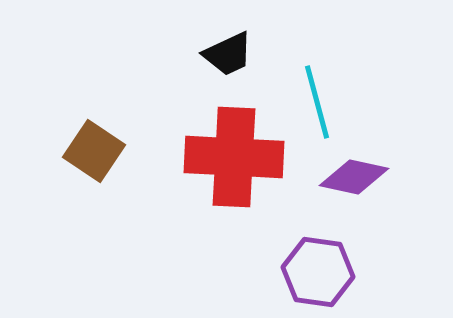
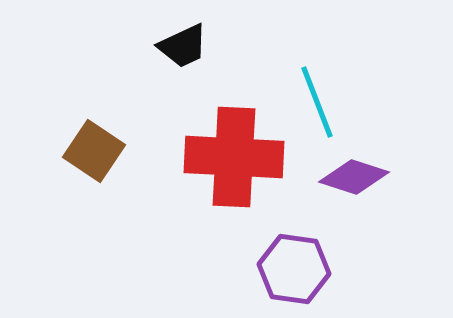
black trapezoid: moved 45 px left, 8 px up
cyan line: rotated 6 degrees counterclockwise
purple diamond: rotated 6 degrees clockwise
purple hexagon: moved 24 px left, 3 px up
